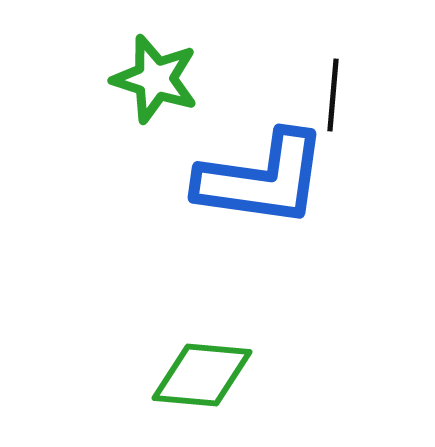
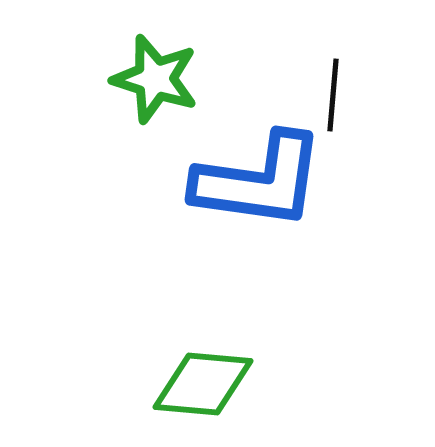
blue L-shape: moved 3 px left, 2 px down
green diamond: moved 1 px right, 9 px down
